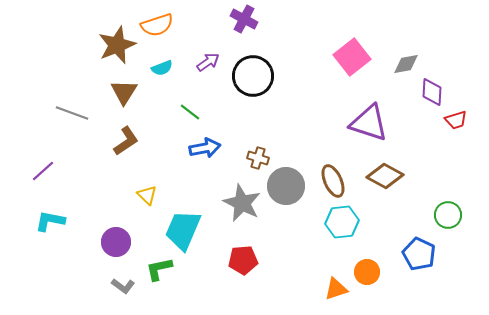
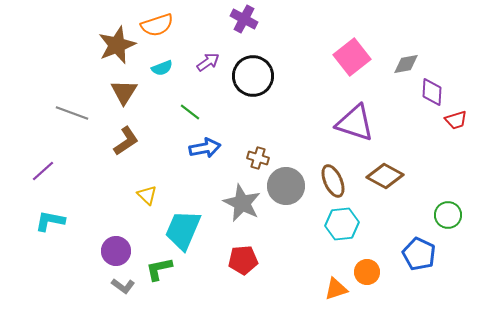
purple triangle: moved 14 px left
cyan hexagon: moved 2 px down
purple circle: moved 9 px down
